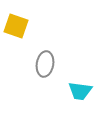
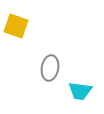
gray ellipse: moved 5 px right, 4 px down
